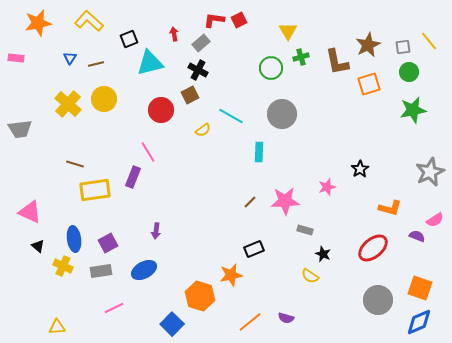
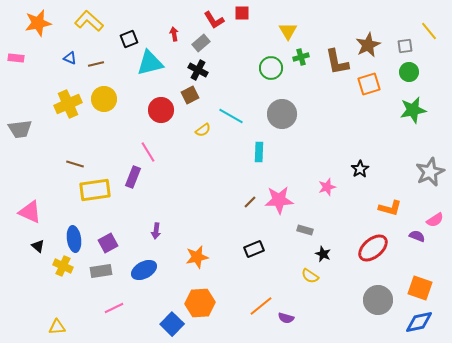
red L-shape at (214, 20): rotated 130 degrees counterclockwise
red square at (239, 20): moved 3 px right, 7 px up; rotated 28 degrees clockwise
yellow line at (429, 41): moved 10 px up
gray square at (403, 47): moved 2 px right, 1 px up
blue triangle at (70, 58): rotated 40 degrees counterclockwise
yellow cross at (68, 104): rotated 24 degrees clockwise
pink star at (285, 201): moved 6 px left, 1 px up
orange star at (231, 275): moved 34 px left, 18 px up
orange hexagon at (200, 296): moved 7 px down; rotated 20 degrees counterclockwise
orange line at (250, 322): moved 11 px right, 16 px up
blue diamond at (419, 322): rotated 12 degrees clockwise
